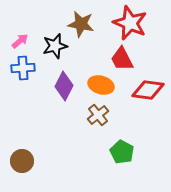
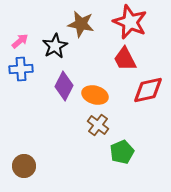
red star: moved 1 px up
black star: rotated 15 degrees counterclockwise
red trapezoid: moved 3 px right
blue cross: moved 2 px left, 1 px down
orange ellipse: moved 6 px left, 10 px down
red diamond: rotated 20 degrees counterclockwise
brown cross: moved 10 px down; rotated 15 degrees counterclockwise
green pentagon: rotated 20 degrees clockwise
brown circle: moved 2 px right, 5 px down
